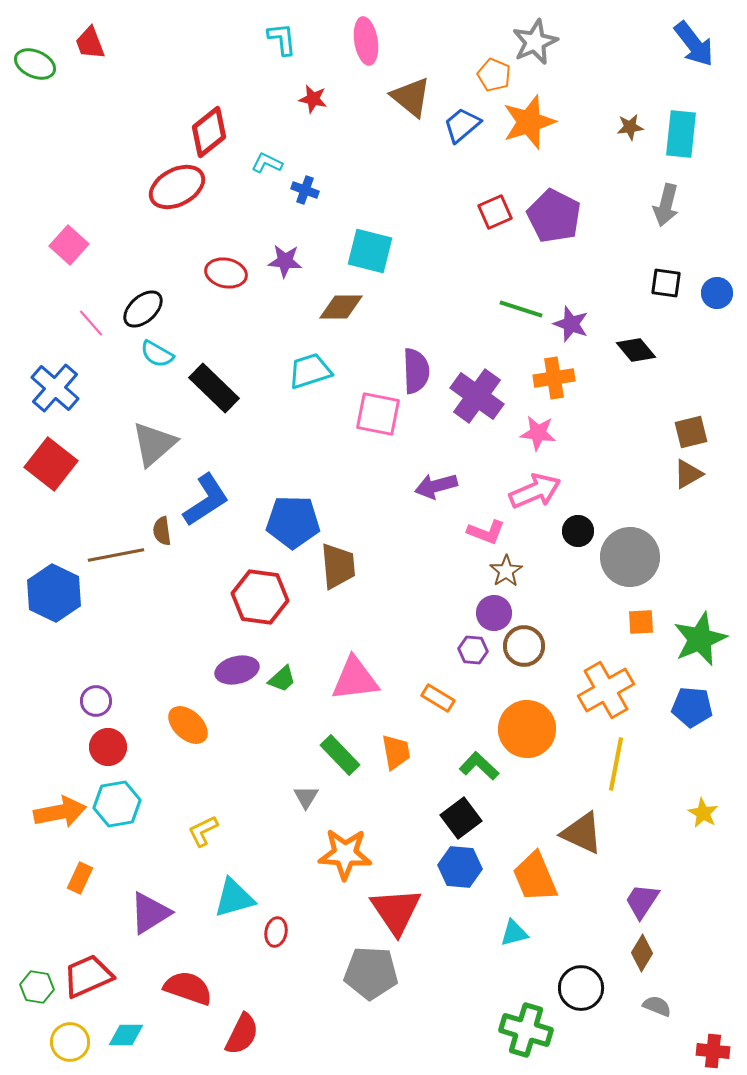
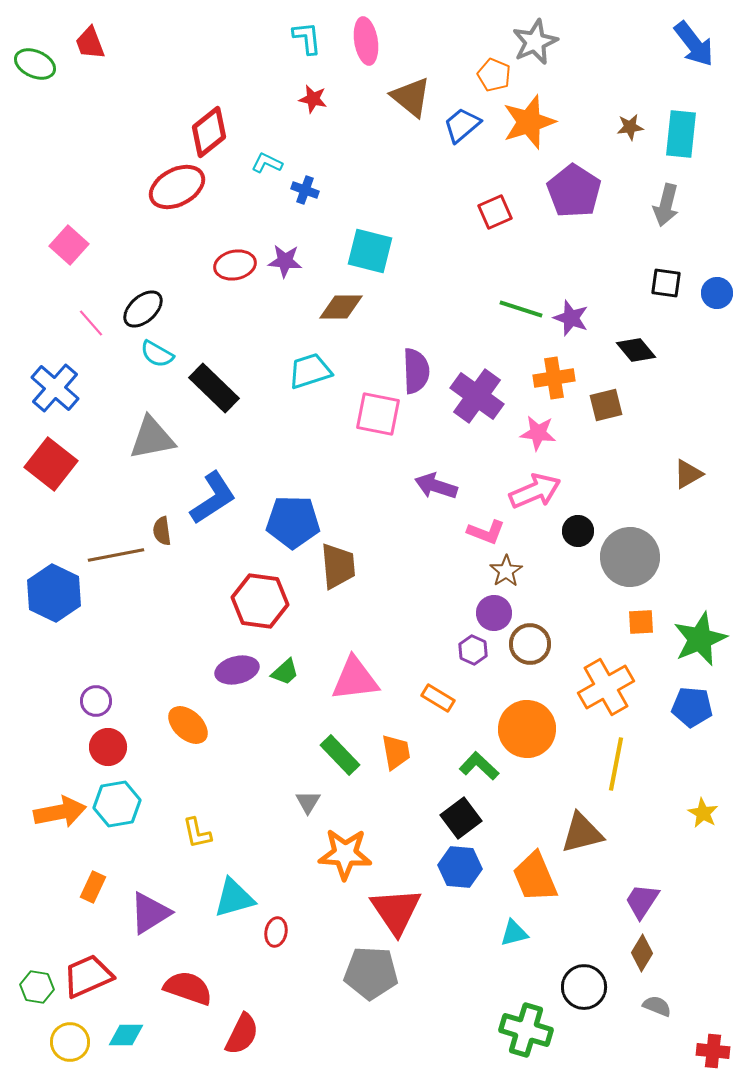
cyan L-shape at (282, 39): moved 25 px right, 1 px up
purple pentagon at (554, 216): moved 20 px right, 25 px up; rotated 6 degrees clockwise
red ellipse at (226, 273): moved 9 px right, 8 px up; rotated 24 degrees counterclockwise
purple star at (571, 324): moved 6 px up
brown square at (691, 432): moved 85 px left, 27 px up
gray triangle at (154, 444): moved 2 px left, 6 px up; rotated 30 degrees clockwise
purple arrow at (436, 486): rotated 33 degrees clockwise
blue L-shape at (206, 500): moved 7 px right, 2 px up
red hexagon at (260, 597): moved 4 px down
brown circle at (524, 646): moved 6 px right, 2 px up
purple hexagon at (473, 650): rotated 20 degrees clockwise
green trapezoid at (282, 679): moved 3 px right, 7 px up
orange cross at (606, 690): moved 3 px up
gray triangle at (306, 797): moved 2 px right, 5 px down
yellow L-shape at (203, 831): moved 6 px left, 2 px down; rotated 76 degrees counterclockwise
brown triangle at (582, 833): rotated 39 degrees counterclockwise
orange rectangle at (80, 878): moved 13 px right, 9 px down
black circle at (581, 988): moved 3 px right, 1 px up
